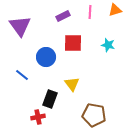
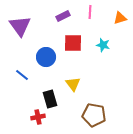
orange triangle: moved 5 px right, 8 px down
cyan star: moved 5 px left
yellow triangle: moved 1 px right
black rectangle: rotated 36 degrees counterclockwise
